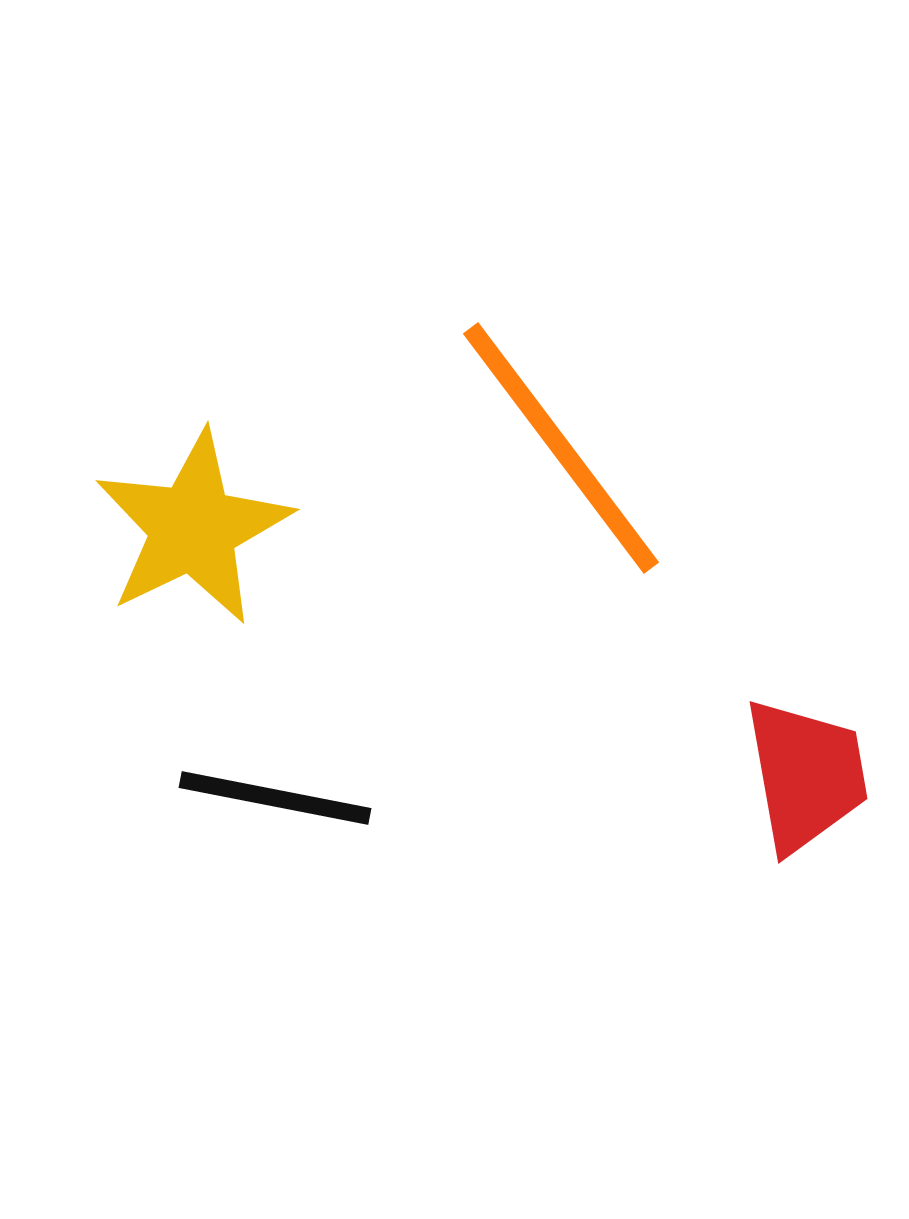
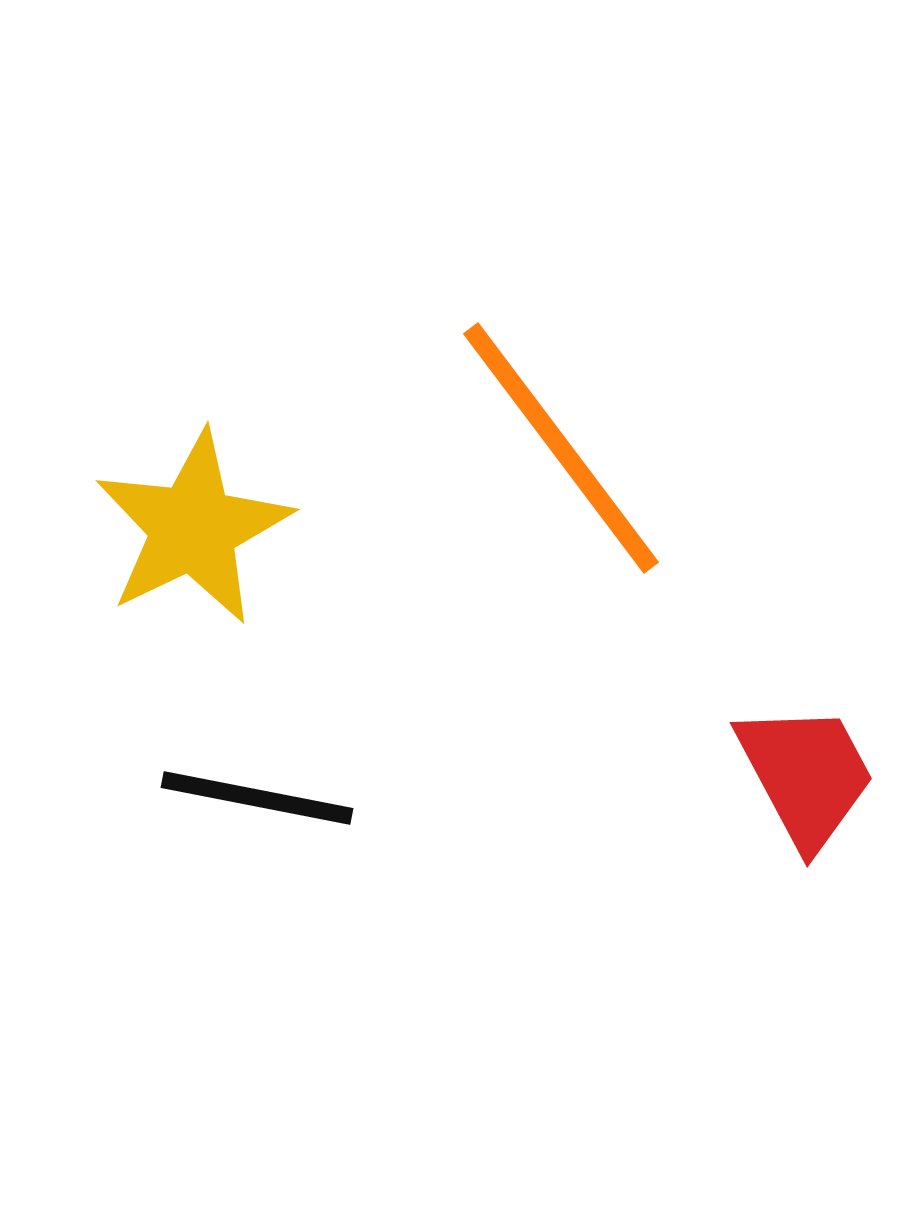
red trapezoid: rotated 18 degrees counterclockwise
black line: moved 18 px left
